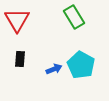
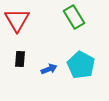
blue arrow: moved 5 px left
